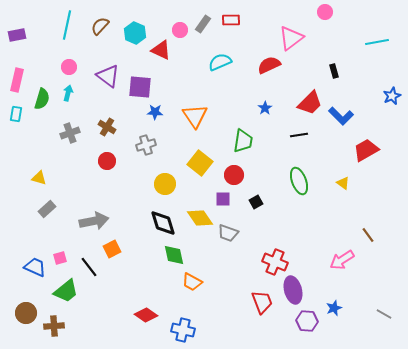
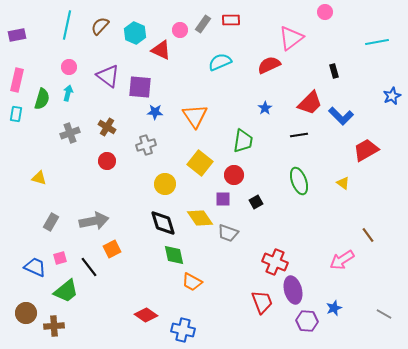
gray rectangle at (47, 209): moved 4 px right, 13 px down; rotated 18 degrees counterclockwise
